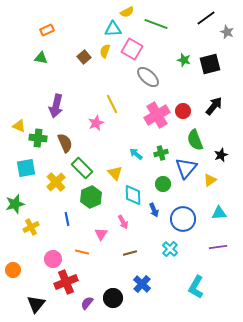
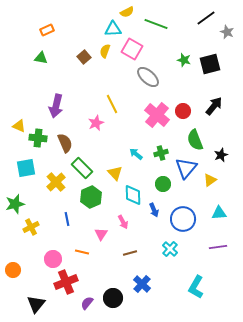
pink cross at (157, 115): rotated 20 degrees counterclockwise
